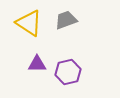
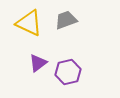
yellow triangle: rotated 8 degrees counterclockwise
purple triangle: moved 1 px right, 1 px up; rotated 36 degrees counterclockwise
